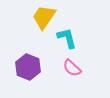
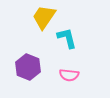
pink semicircle: moved 3 px left, 7 px down; rotated 36 degrees counterclockwise
